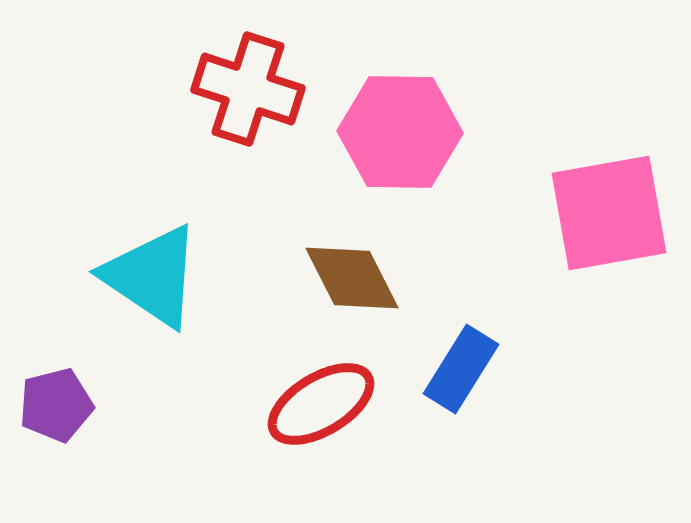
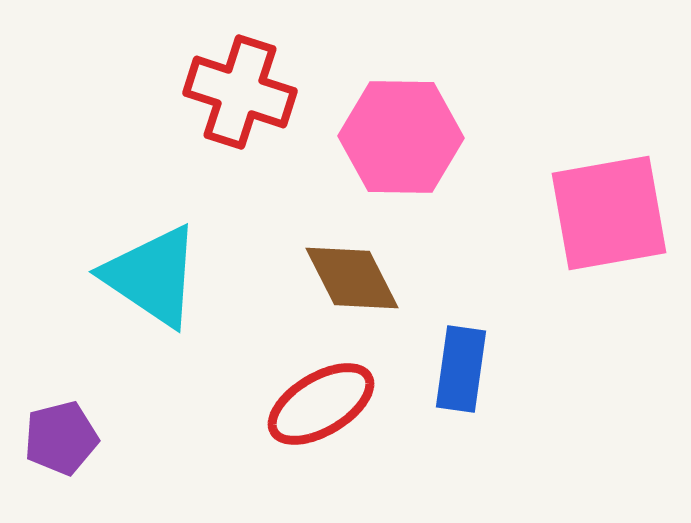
red cross: moved 8 px left, 3 px down
pink hexagon: moved 1 px right, 5 px down
blue rectangle: rotated 24 degrees counterclockwise
purple pentagon: moved 5 px right, 33 px down
